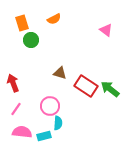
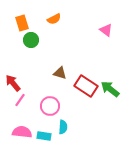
red arrow: rotated 18 degrees counterclockwise
pink line: moved 4 px right, 9 px up
cyan semicircle: moved 5 px right, 4 px down
cyan rectangle: rotated 24 degrees clockwise
